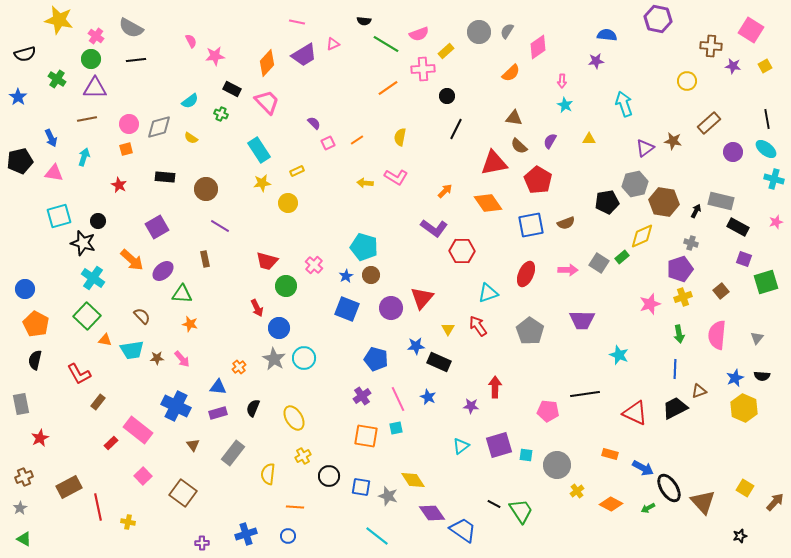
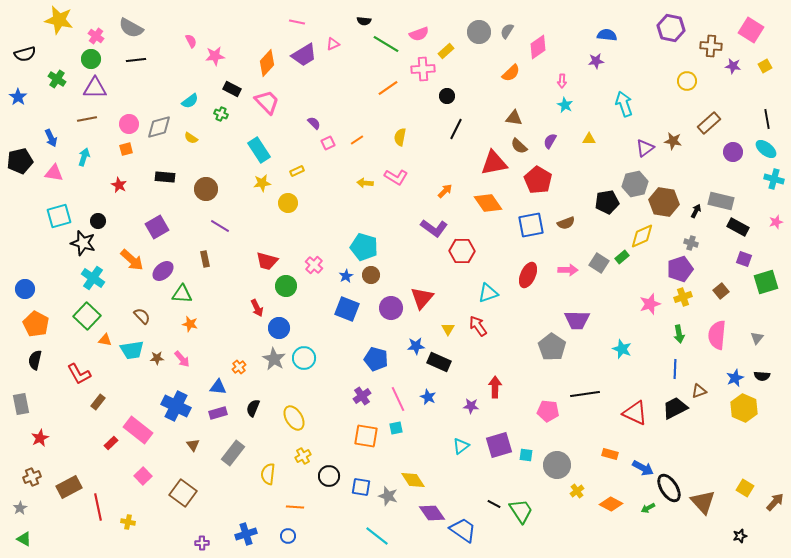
purple hexagon at (658, 19): moved 13 px right, 9 px down
red ellipse at (526, 274): moved 2 px right, 1 px down
purple trapezoid at (582, 320): moved 5 px left
gray pentagon at (530, 331): moved 22 px right, 16 px down
cyan star at (619, 355): moved 3 px right, 6 px up
brown cross at (24, 477): moved 8 px right
